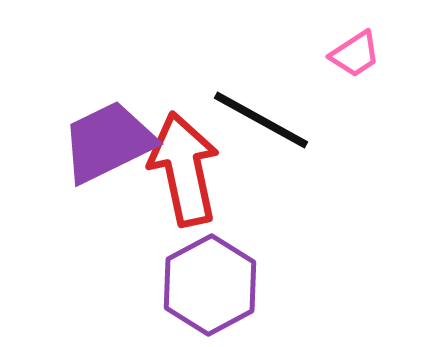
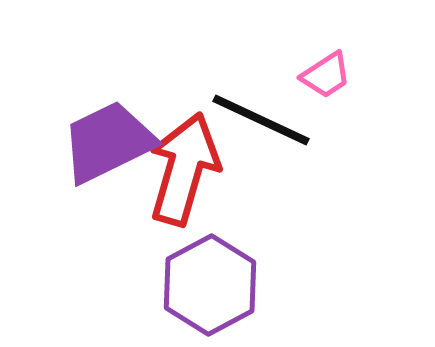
pink trapezoid: moved 29 px left, 21 px down
black line: rotated 4 degrees counterclockwise
red arrow: rotated 28 degrees clockwise
